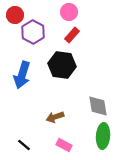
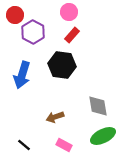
green ellipse: rotated 60 degrees clockwise
